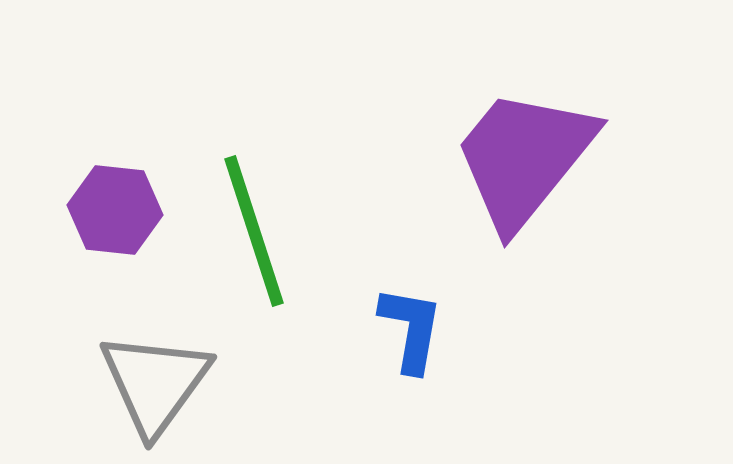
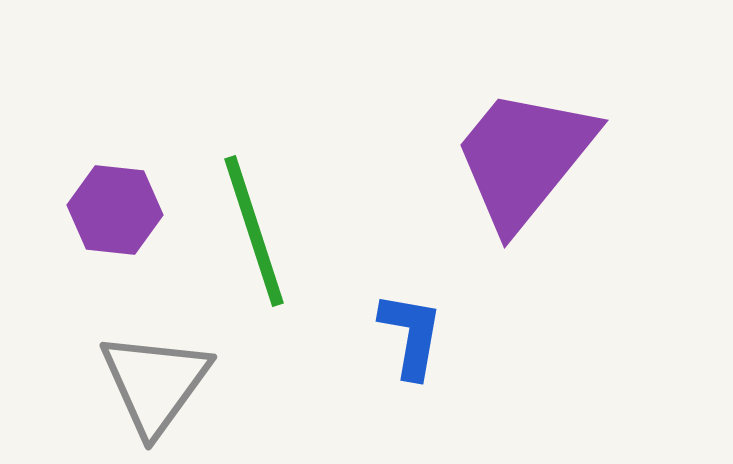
blue L-shape: moved 6 px down
